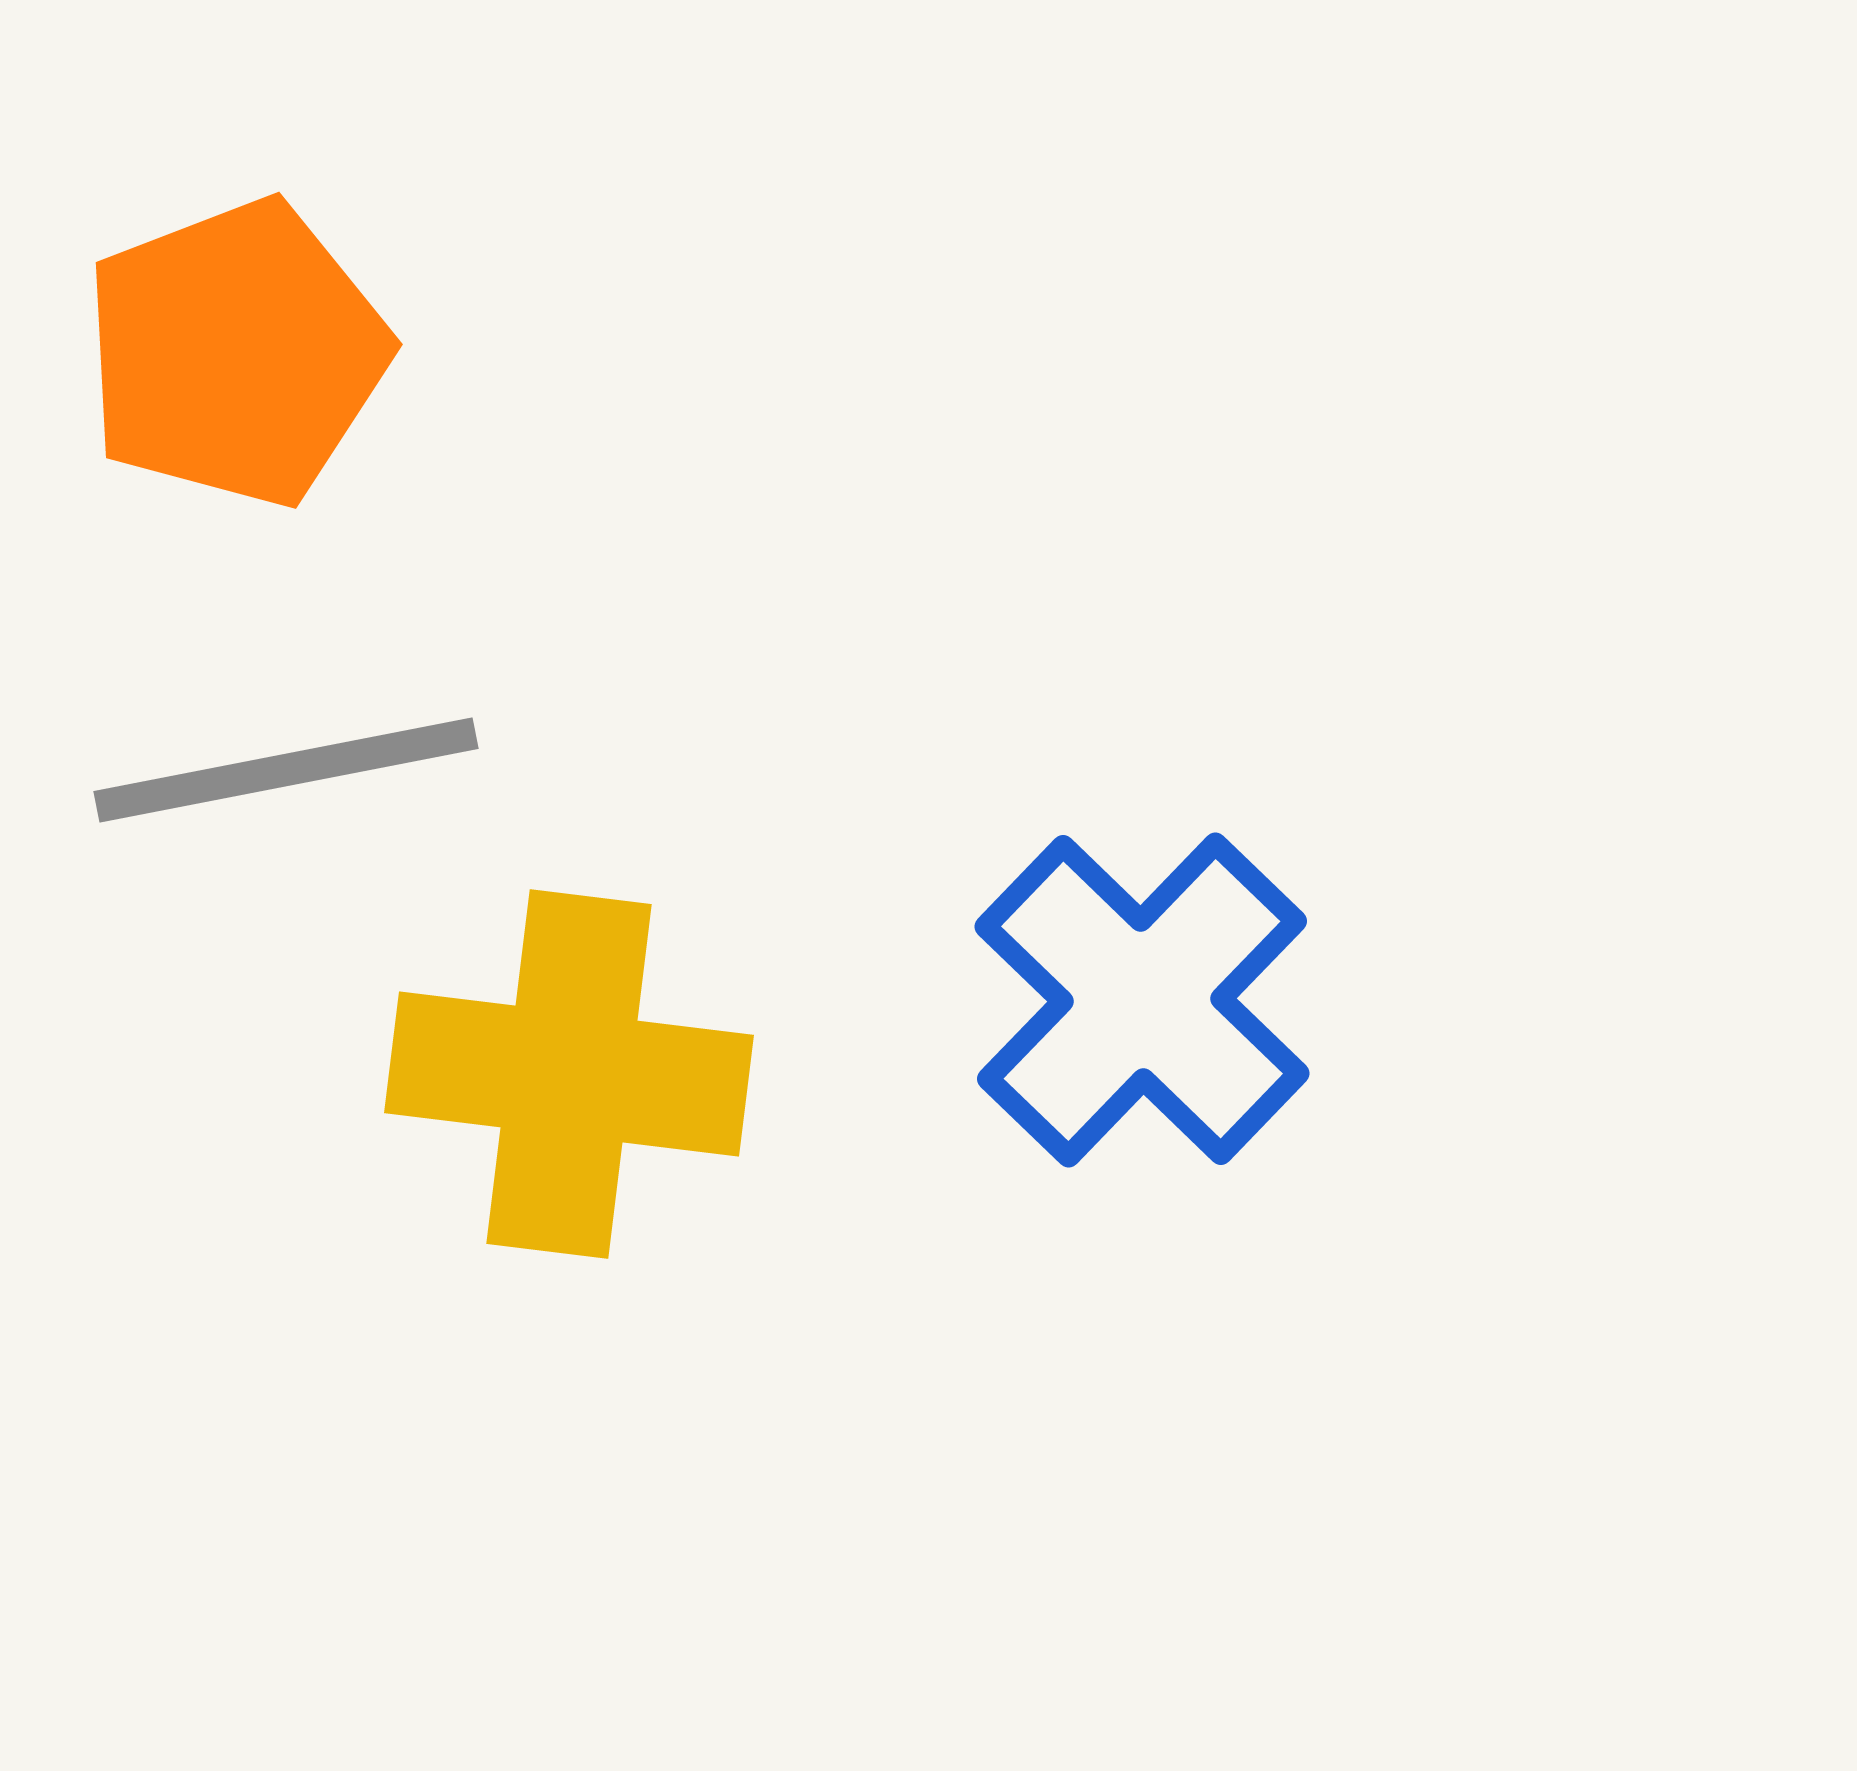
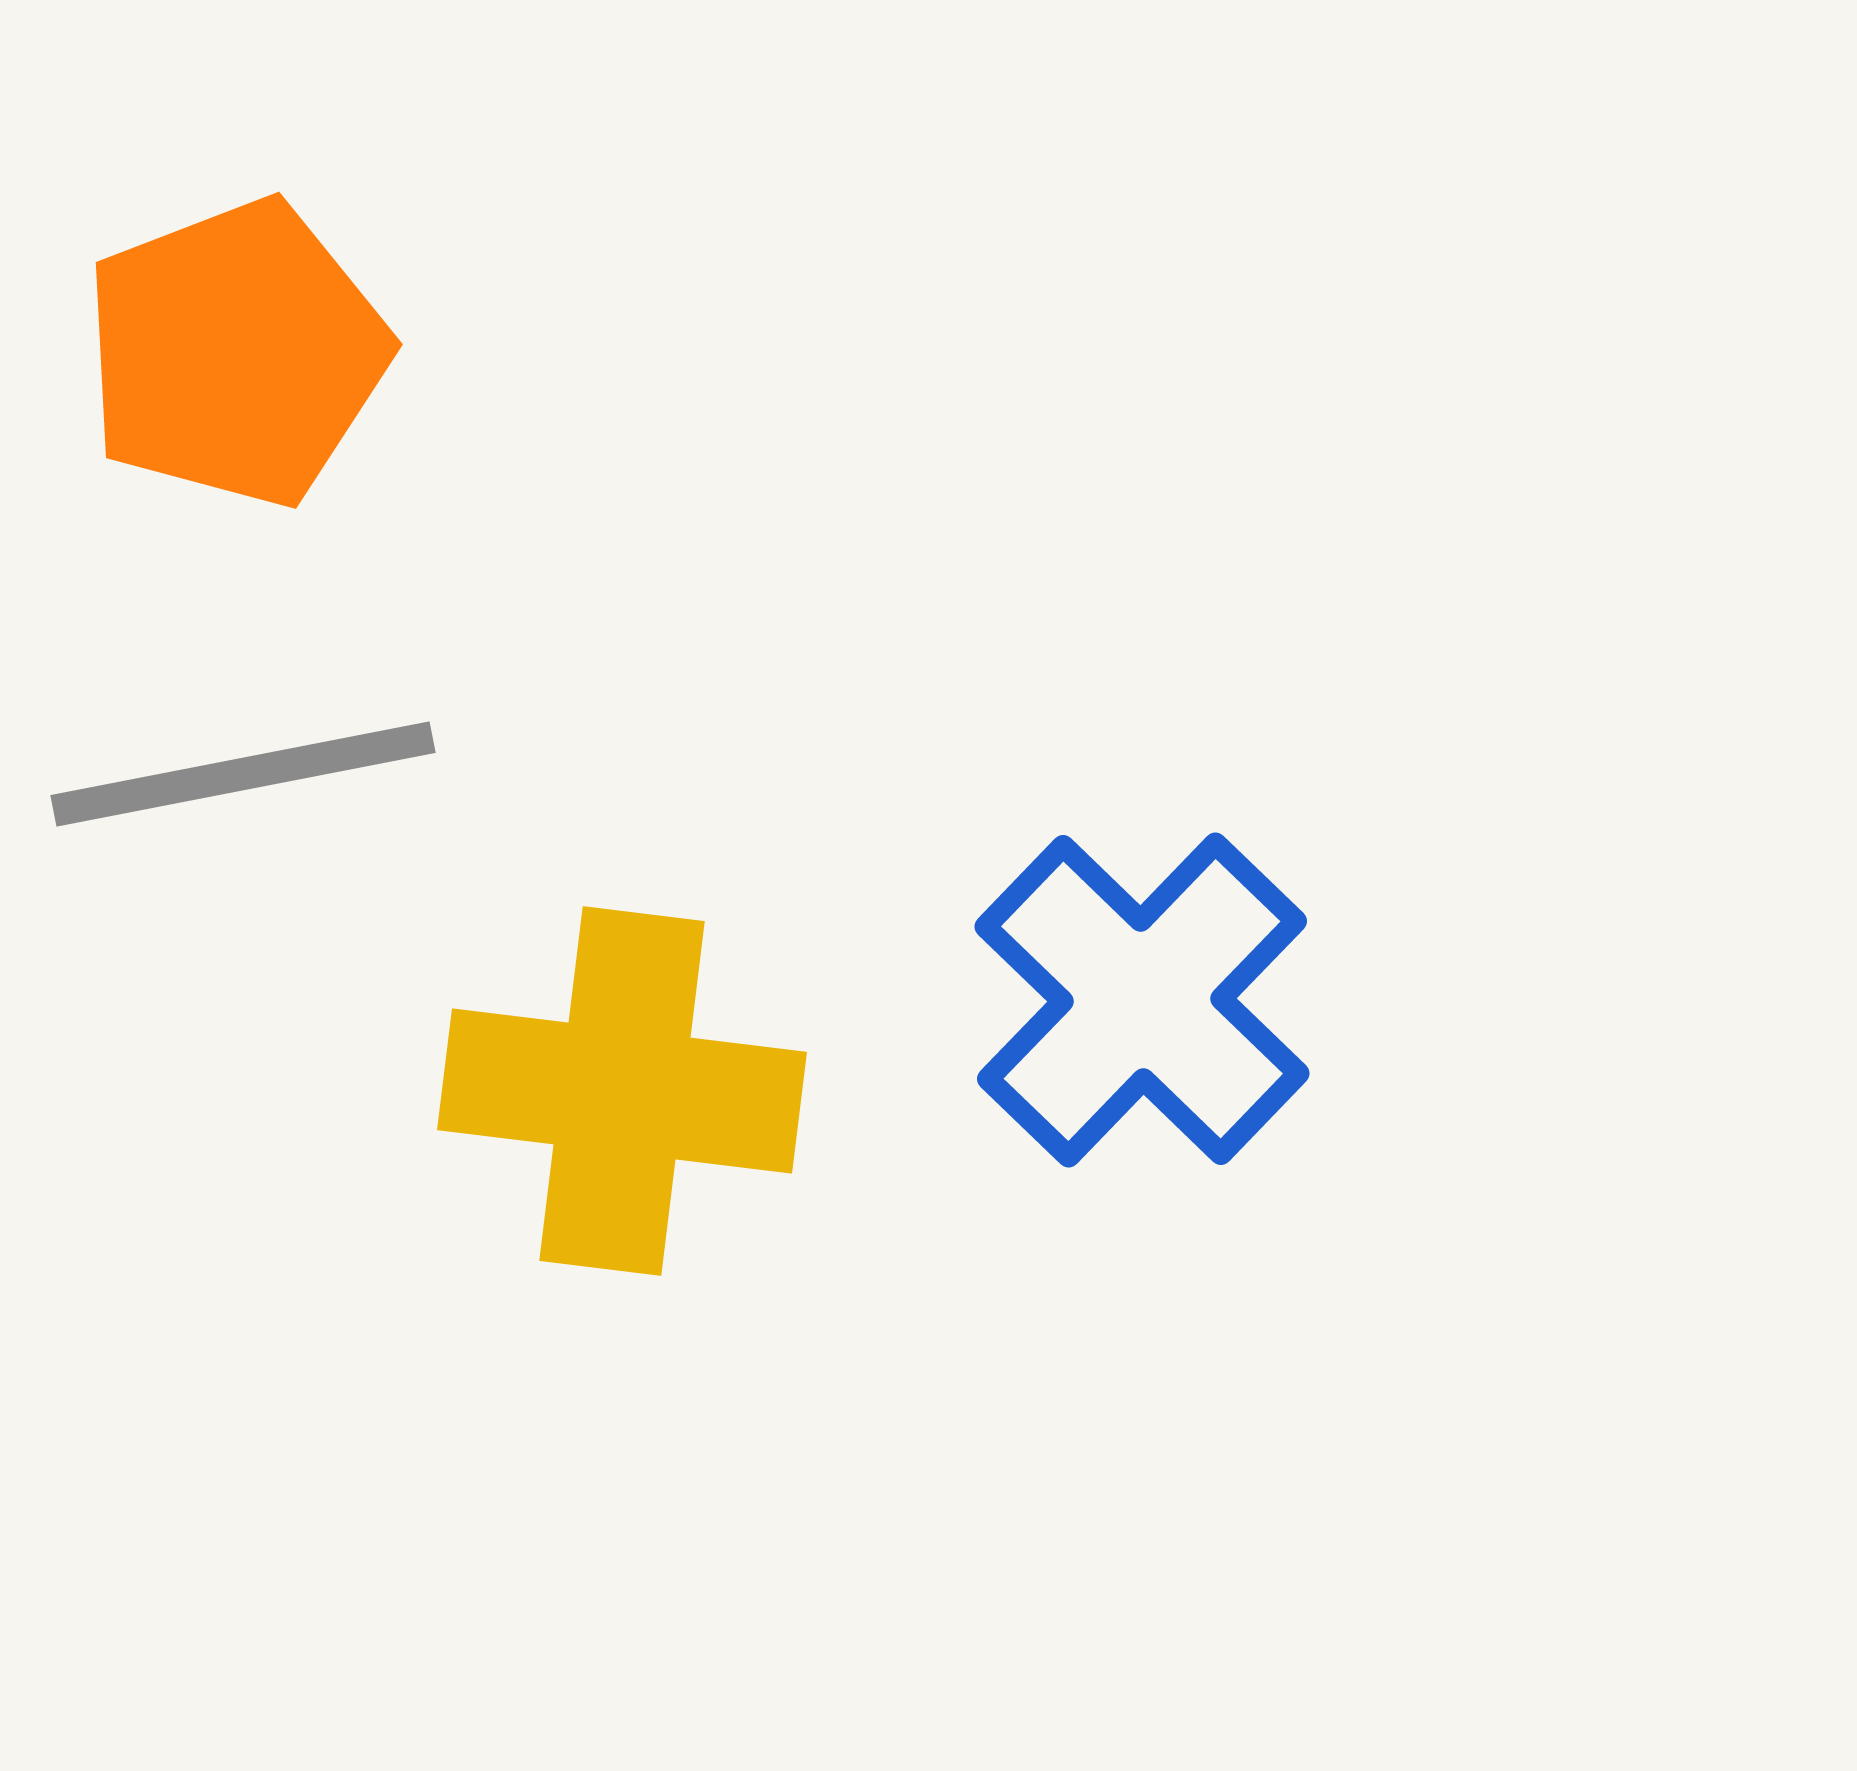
gray line: moved 43 px left, 4 px down
yellow cross: moved 53 px right, 17 px down
